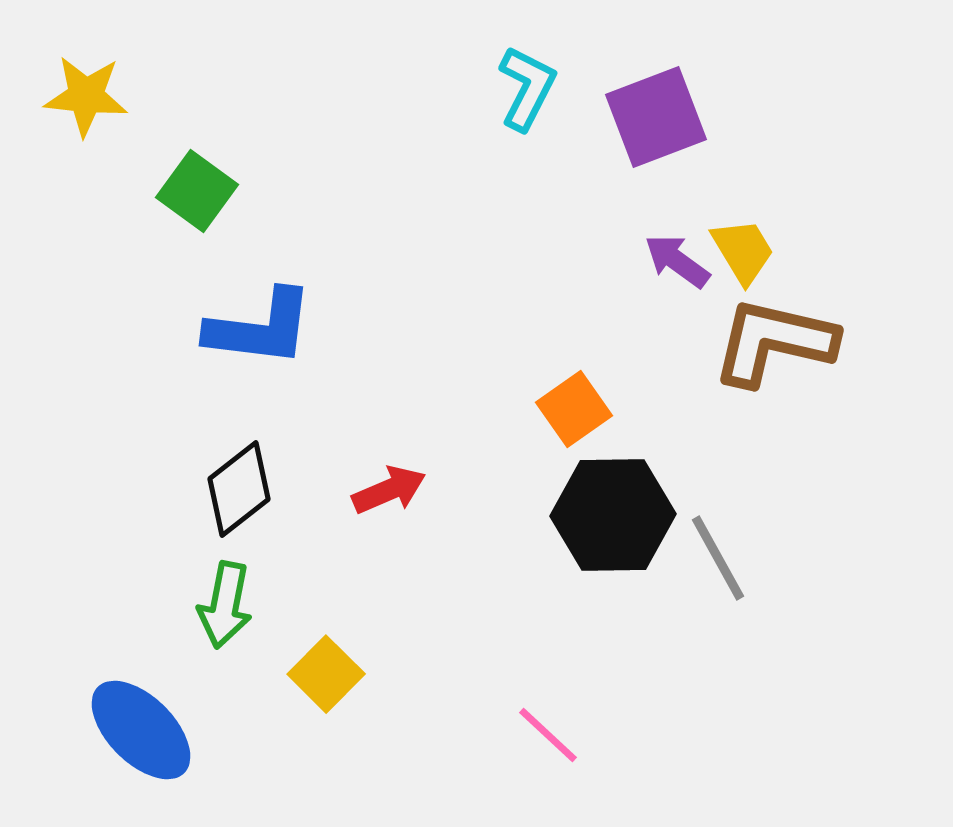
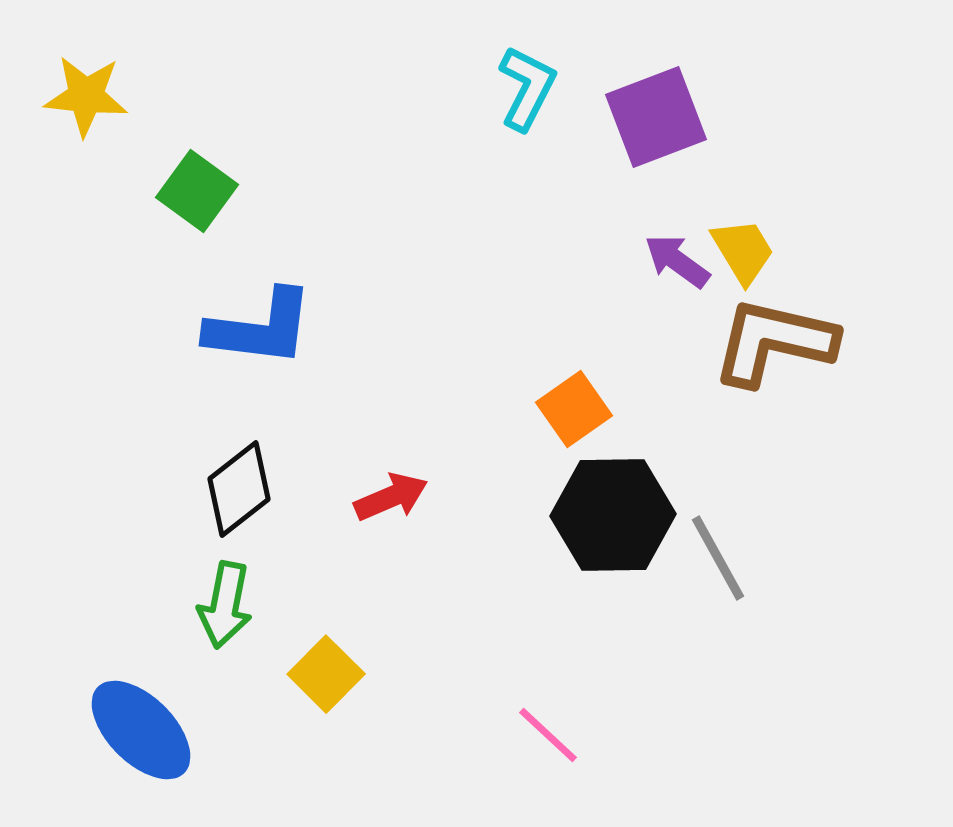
red arrow: moved 2 px right, 7 px down
